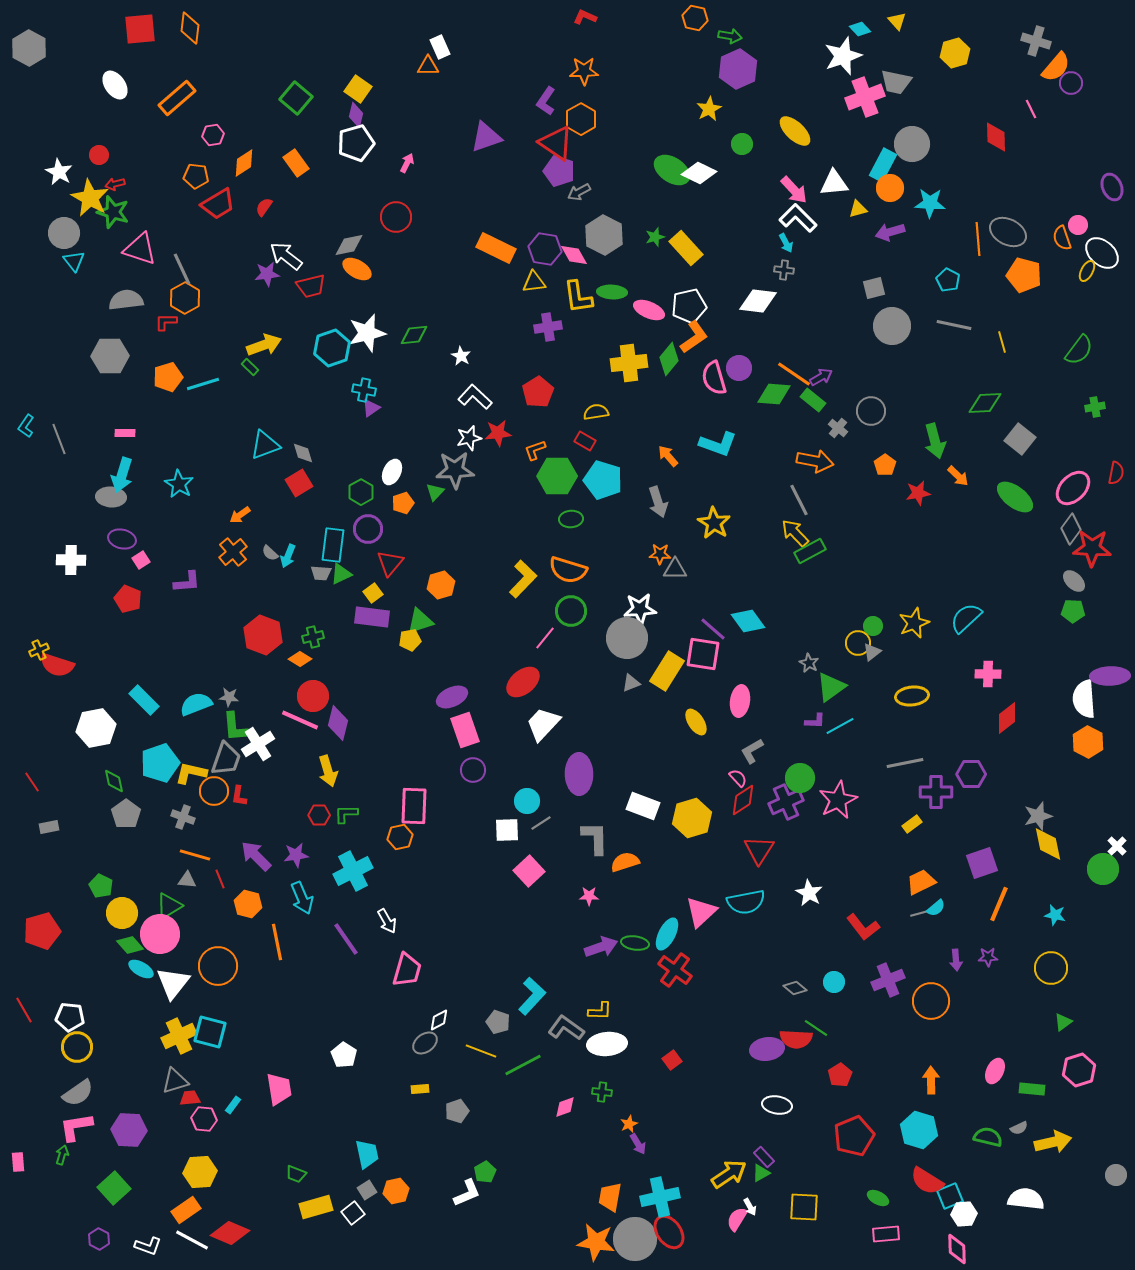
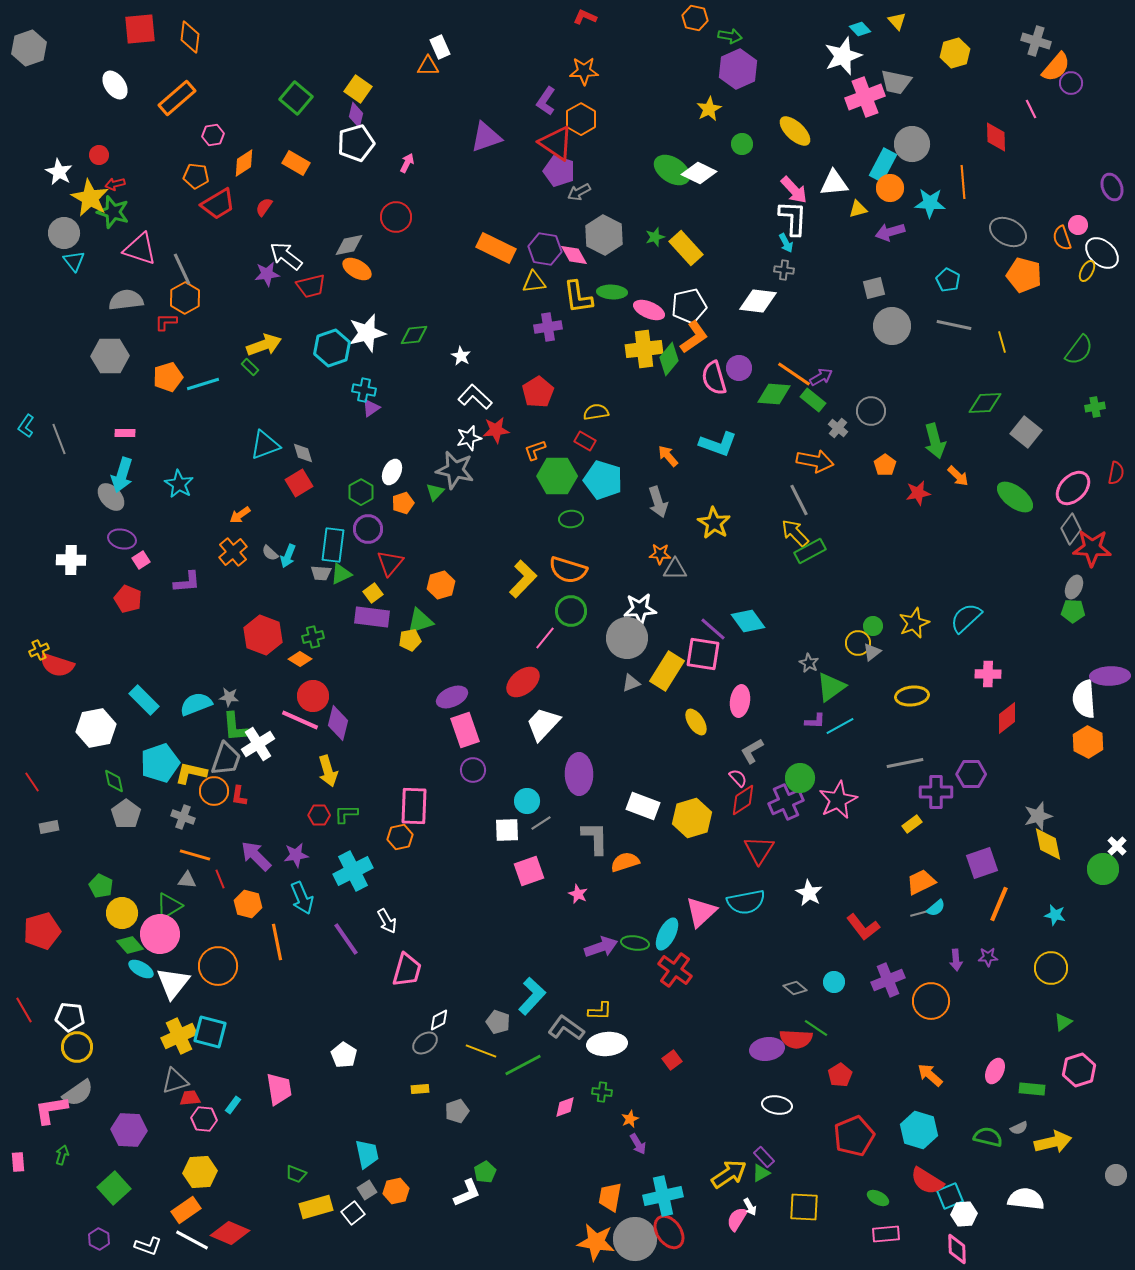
orange diamond at (190, 28): moved 9 px down
gray hexagon at (29, 48): rotated 12 degrees clockwise
orange rectangle at (296, 163): rotated 24 degrees counterclockwise
white L-shape at (798, 218): moved 5 px left; rotated 48 degrees clockwise
orange line at (978, 239): moved 15 px left, 57 px up
yellow cross at (629, 363): moved 15 px right, 14 px up
red star at (498, 433): moved 2 px left, 3 px up
gray square at (1020, 439): moved 6 px right, 7 px up
gray star at (455, 470): rotated 15 degrees clockwise
gray ellipse at (111, 497): rotated 44 degrees clockwise
gray ellipse at (1074, 581): moved 6 px down; rotated 70 degrees clockwise
pink square at (529, 871): rotated 24 degrees clockwise
pink star at (589, 896): moved 11 px left, 2 px up; rotated 24 degrees clockwise
orange arrow at (931, 1080): moved 1 px left, 5 px up; rotated 48 degrees counterclockwise
orange star at (629, 1124): moved 1 px right, 5 px up
pink L-shape at (76, 1127): moved 25 px left, 17 px up
cyan cross at (660, 1197): moved 3 px right, 1 px up
